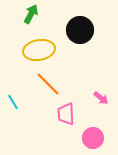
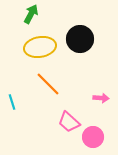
black circle: moved 9 px down
yellow ellipse: moved 1 px right, 3 px up
pink arrow: rotated 35 degrees counterclockwise
cyan line: moved 1 px left; rotated 14 degrees clockwise
pink trapezoid: moved 3 px right, 8 px down; rotated 45 degrees counterclockwise
pink circle: moved 1 px up
